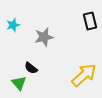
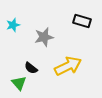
black rectangle: moved 8 px left; rotated 60 degrees counterclockwise
yellow arrow: moved 16 px left, 9 px up; rotated 16 degrees clockwise
